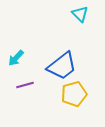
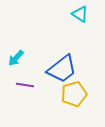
cyan triangle: rotated 12 degrees counterclockwise
blue trapezoid: moved 3 px down
purple line: rotated 24 degrees clockwise
